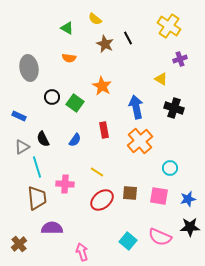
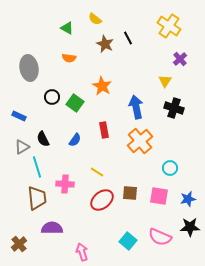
purple cross: rotated 24 degrees counterclockwise
yellow triangle: moved 4 px right, 2 px down; rotated 32 degrees clockwise
